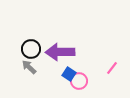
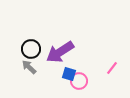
purple arrow: rotated 32 degrees counterclockwise
blue square: rotated 16 degrees counterclockwise
